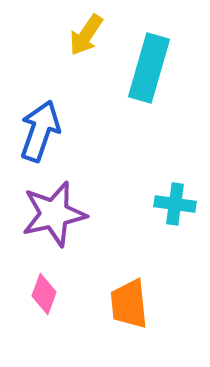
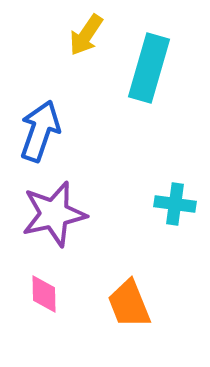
pink diamond: rotated 21 degrees counterclockwise
orange trapezoid: rotated 16 degrees counterclockwise
